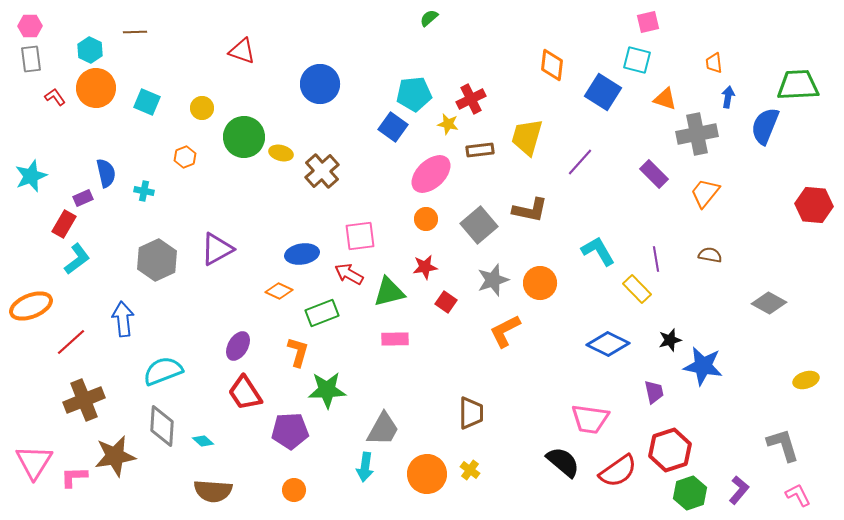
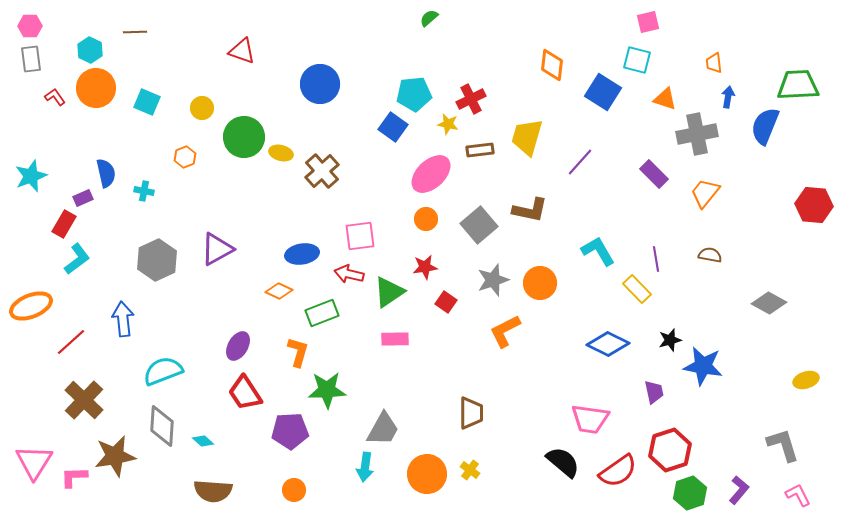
red arrow at (349, 274): rotated 16 degrees counterclockwise
green triangle at (389, 292): rotated 20 degrees counterclockwise
brown cross at (84, 400): rotated 24 degrees counterclockwise
